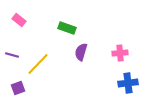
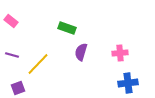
pink rectangle: moved 8 px left, 1 px down
